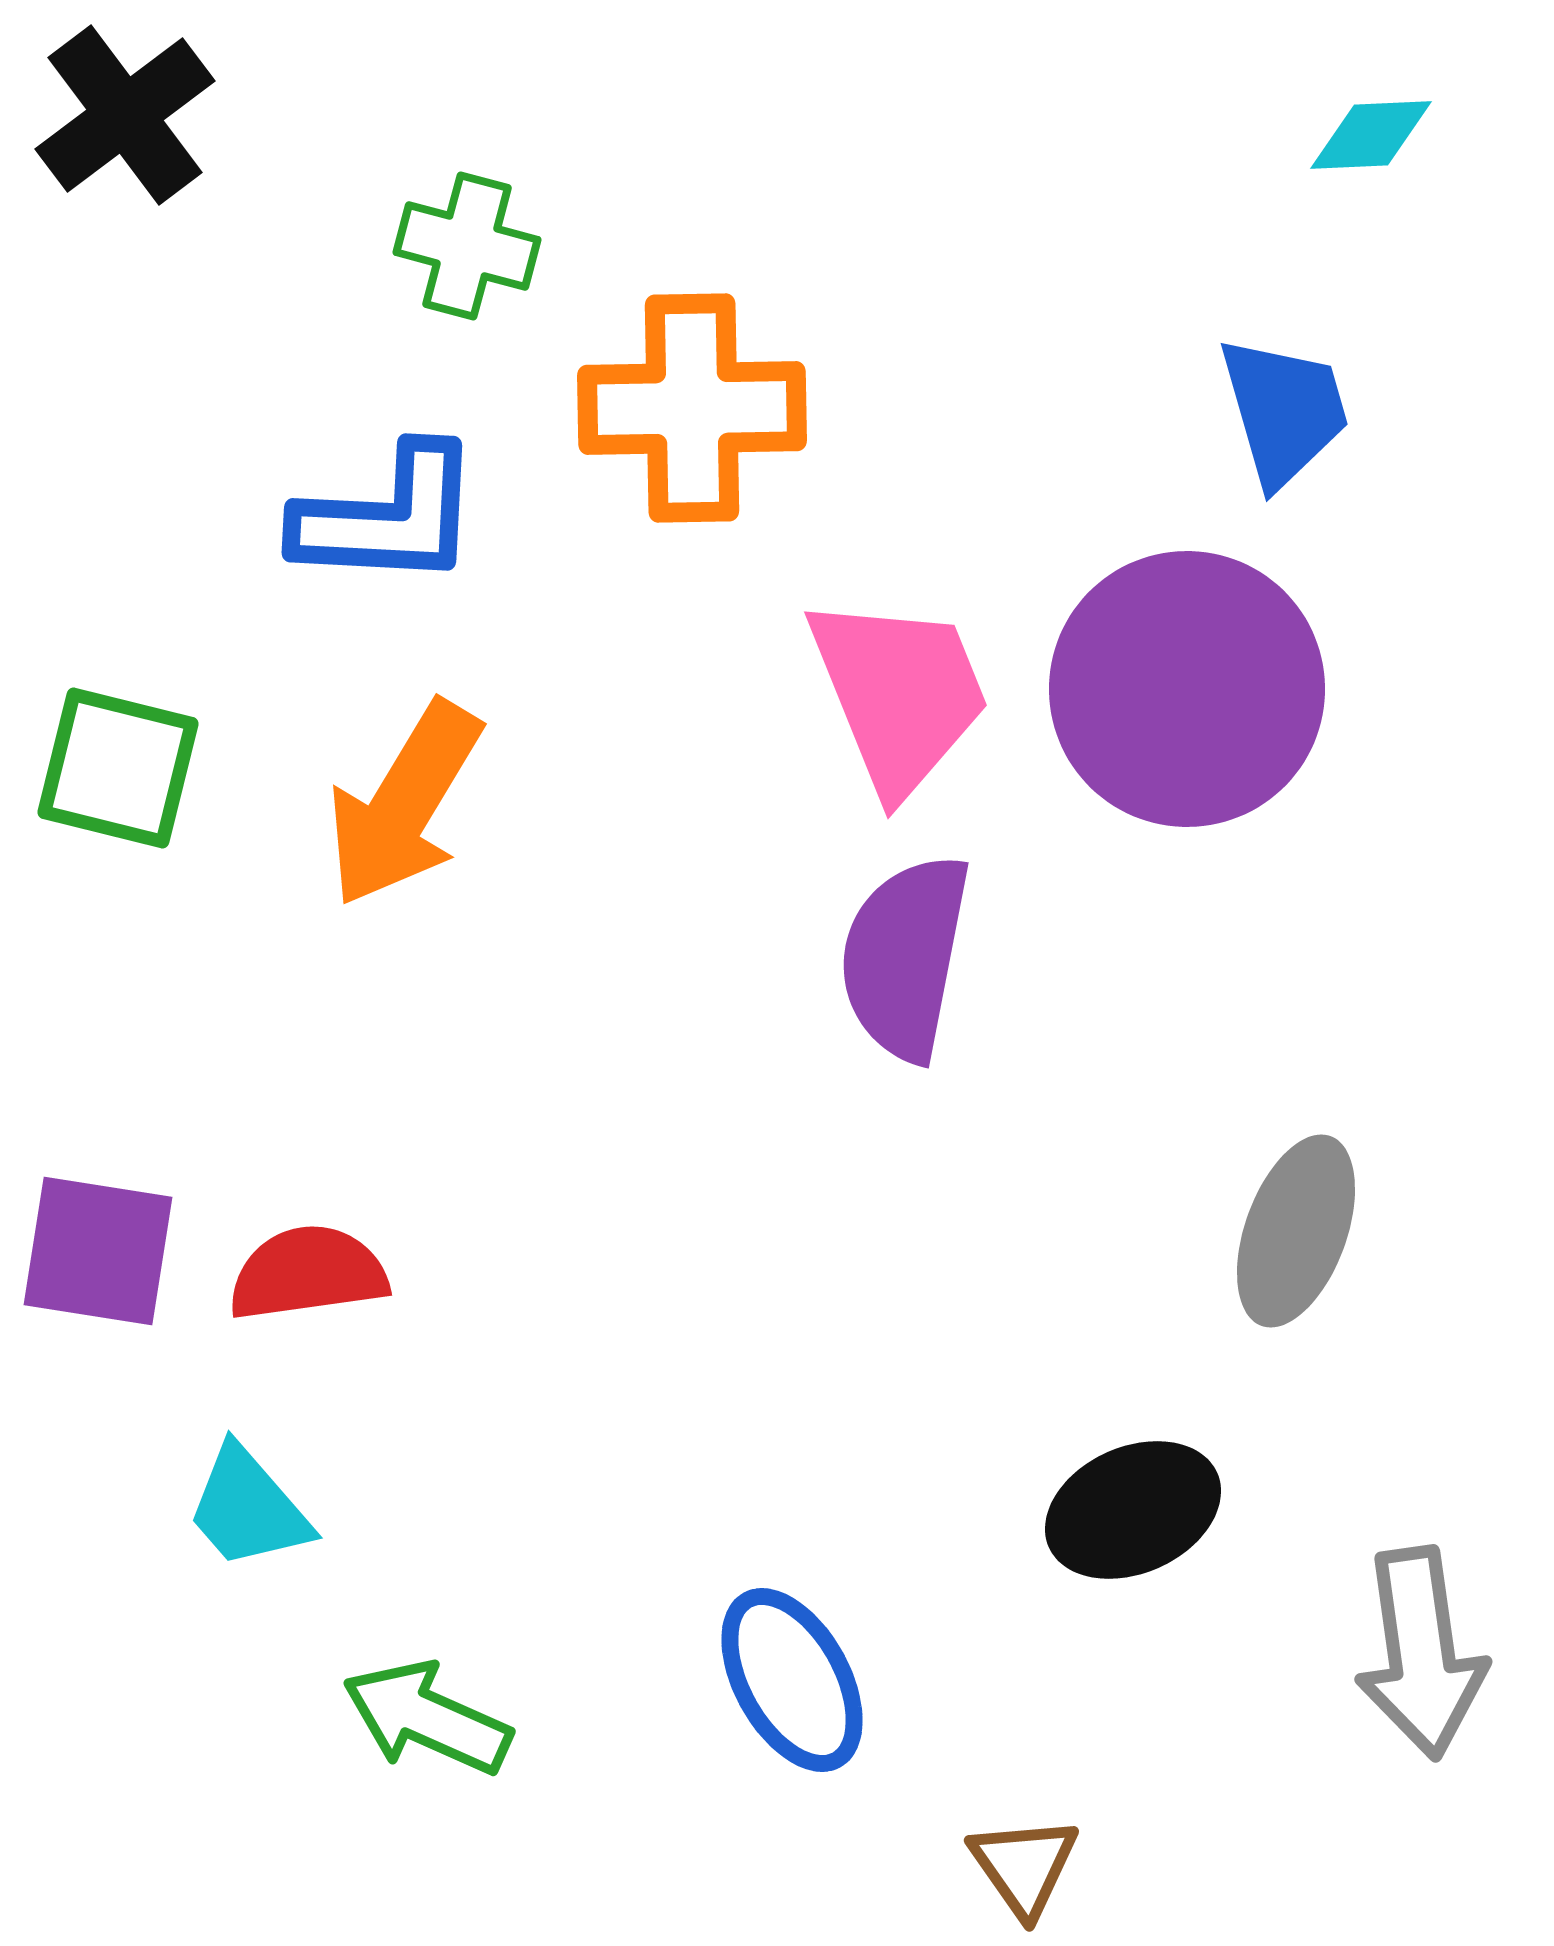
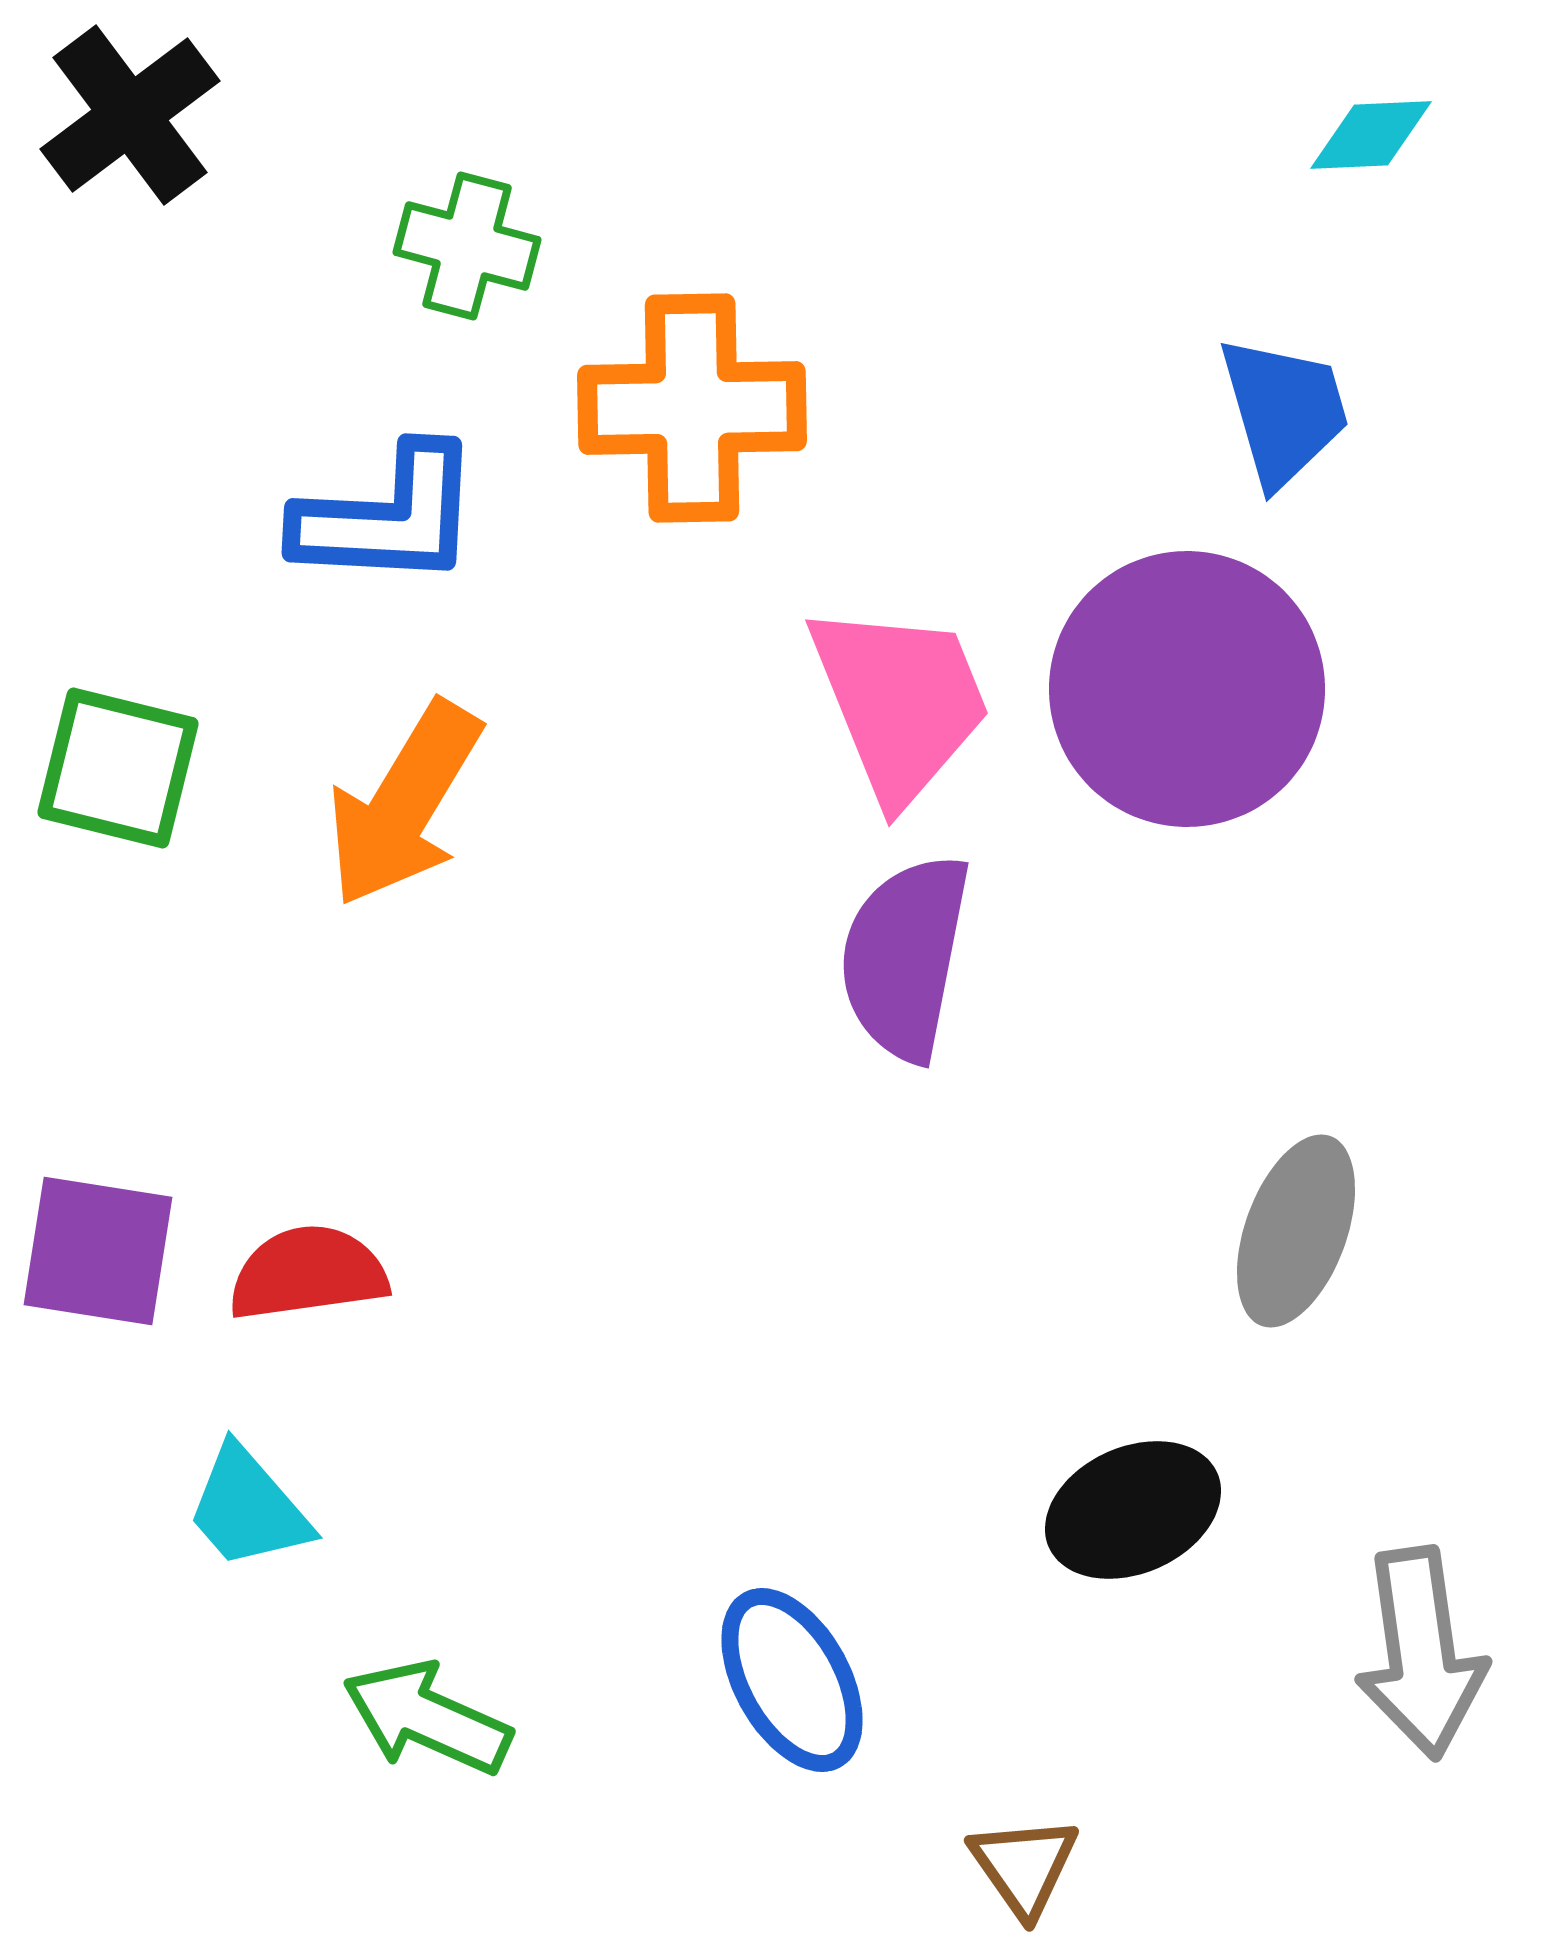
black cross: moved 5 px right
pink trapezoid: moved 1 px right, 8 px down
